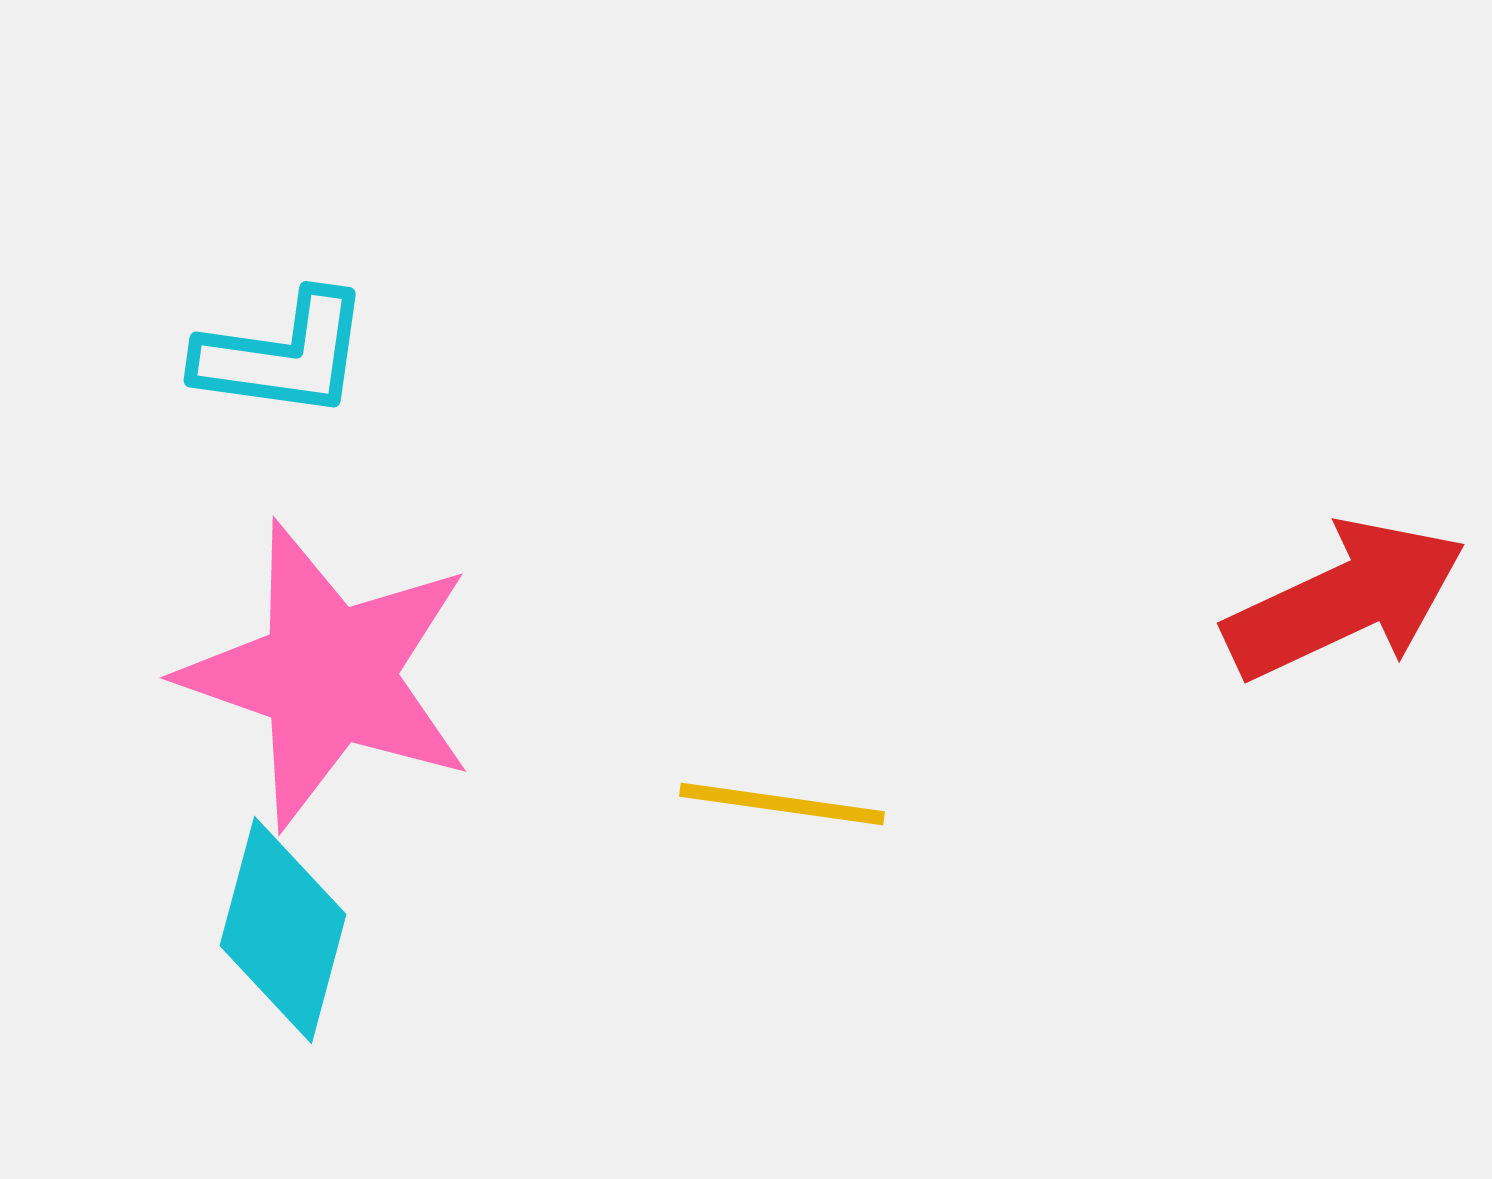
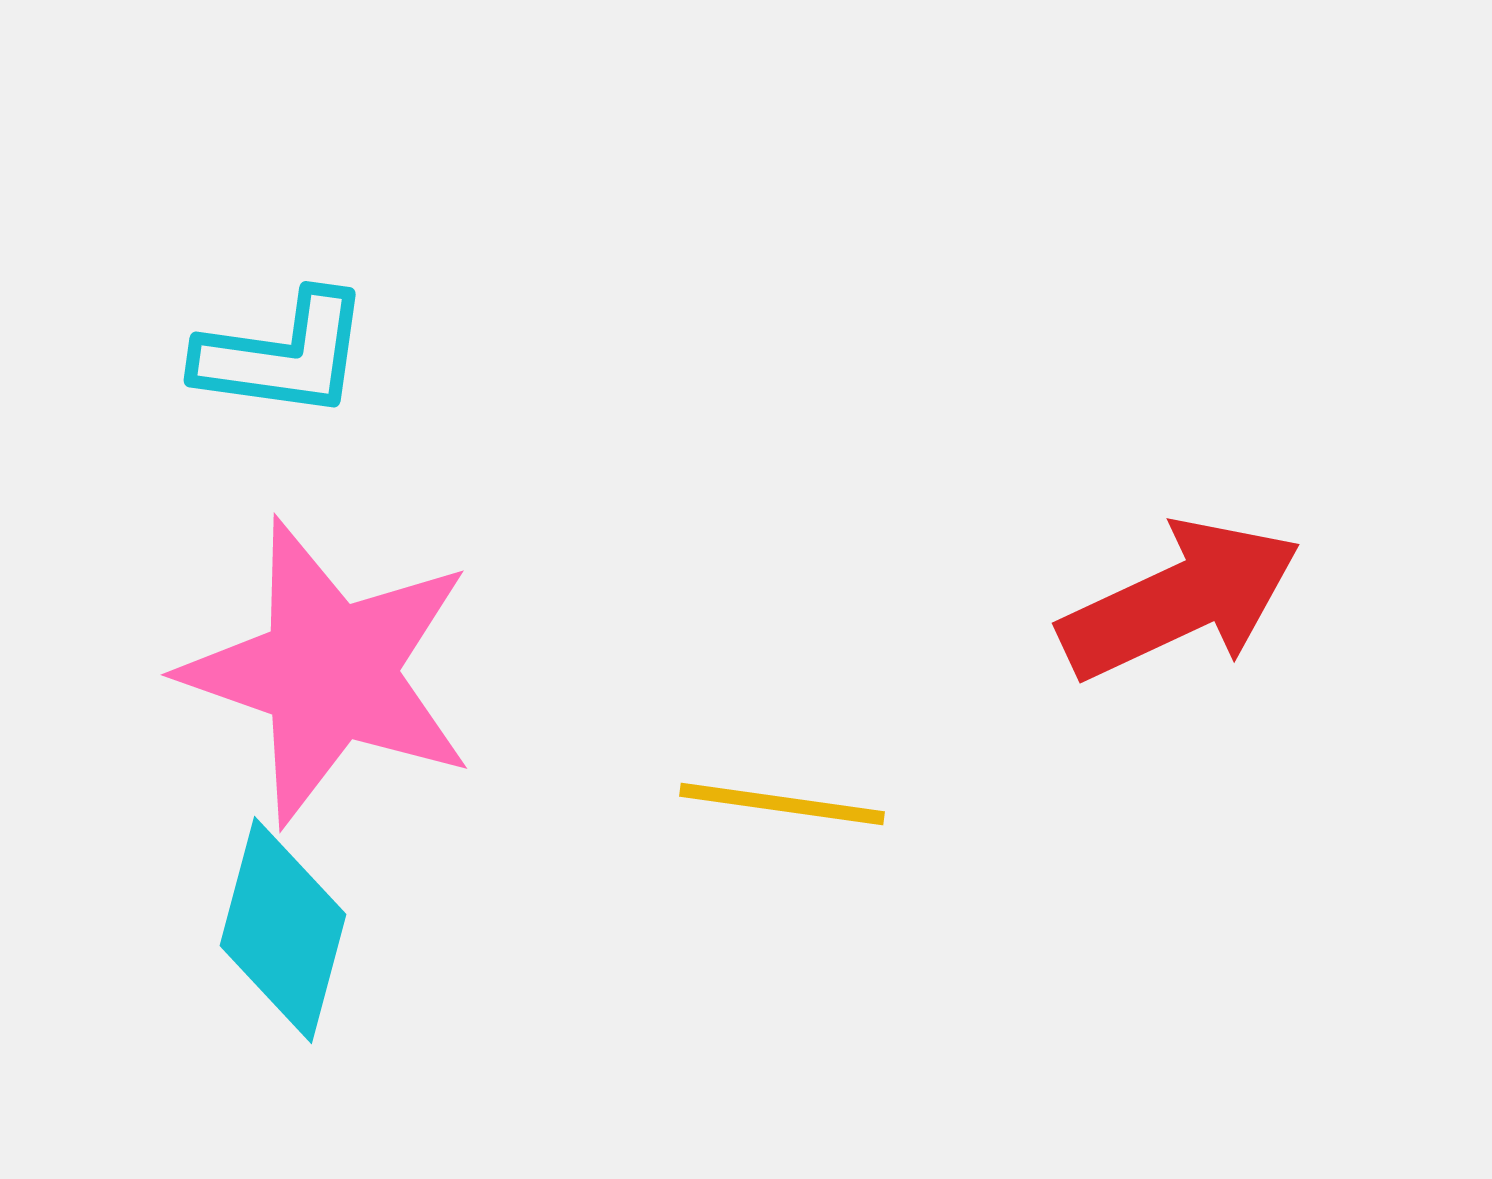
red arrow: moved 165 px left
pink star: moved 1 px right, 3 px up
